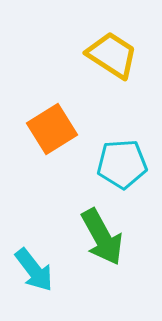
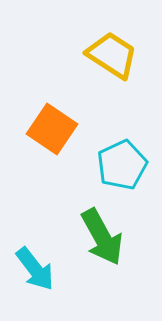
orange square: rotated 24 degrees counterclockwise
cyan pentagon: moved 1 px down; rotated 21 degrees counterclockwise
cyan arrow: moved 1 px right, 1 px up
